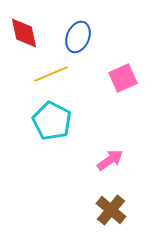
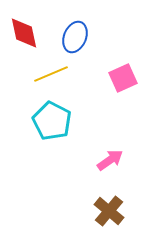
blue ellipse: moved 3 px left
brown cross: moved 2 px left, 1 px down
